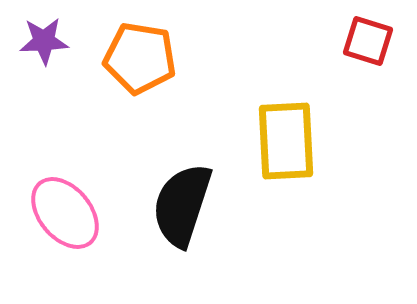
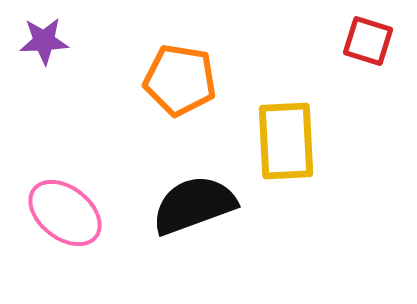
orange pentagon: moved 40 px right, 22 px down
black semicircle: moved 12 px right; rotated 52 degrees clockwise
pink ellipse: rotated 12 degrees counterclockwise
